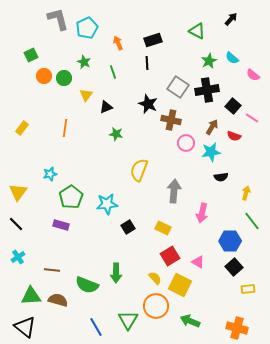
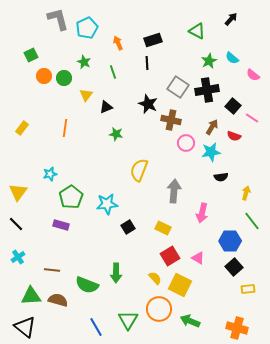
pink triangle at (198, 262): moved 4 px up
orange circle at (156, 306): moved 3 px right, 3 px down
